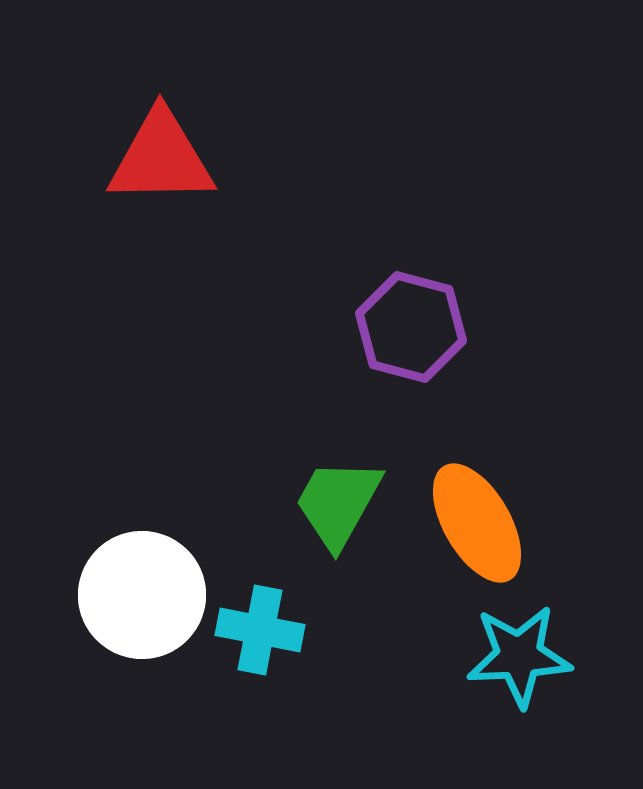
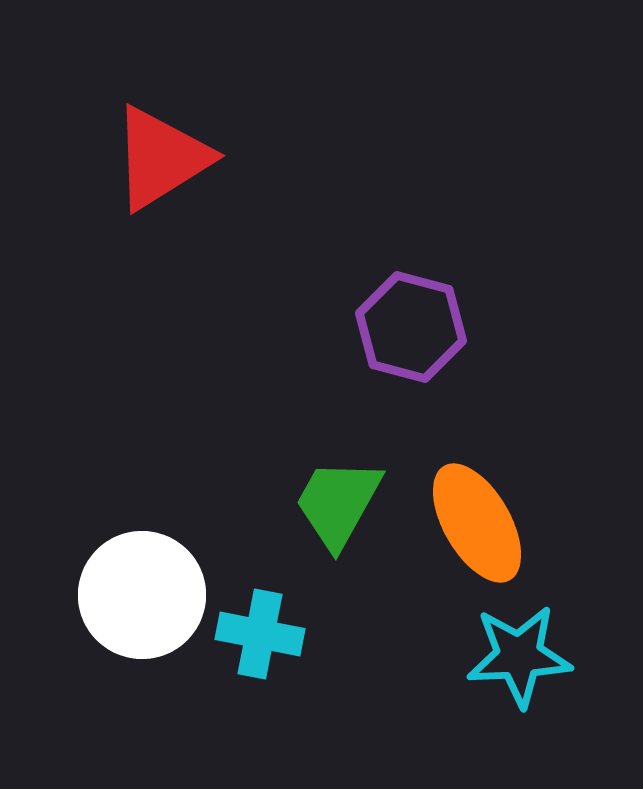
red triangle: rotated 31 degrees counterclockwise
cyan cross: moved 4 px down
